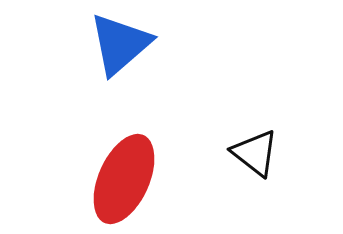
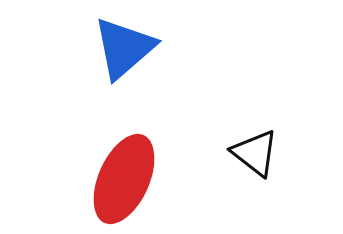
blue triangle: moved 4 px right, 4 px down
